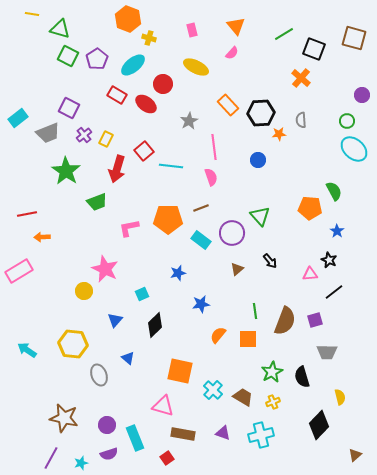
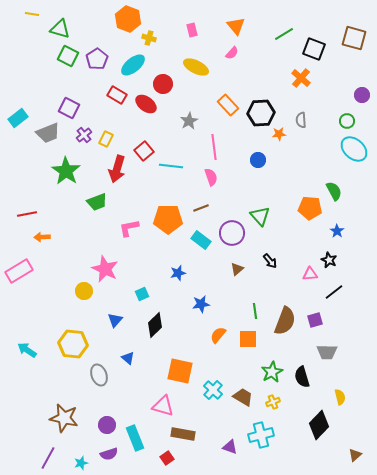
purple triangle at (223, 433): moved 7 px right, 14 px down
purple line at (51, 458): moved 3 px left
